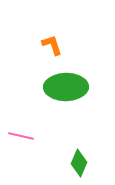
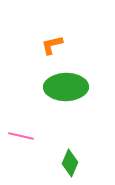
orange L-shape: rotated 85 degrees counterclockwise
green diamond: moved 9 px left
